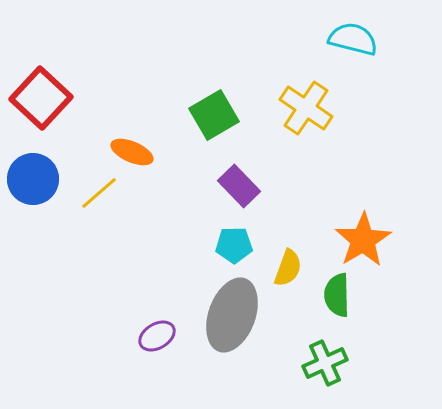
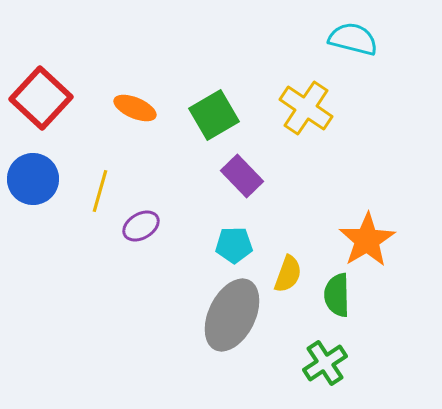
orange ellipse: moved 3 px right, 44 px up
purple rectangle: moved 3 px right, 10 px up
yellow line: moved 1 px right, 2 px up; rotated 33 degrees counterclockwise
orange star: moved 4 px right
yellow semicircle: moved 6 px down
gray ellipse: rotated 6 degrees clockwise
purple ellipse: moved 16 px left, 110 px up
green cross: rotated 9 degrees counterclockwise
